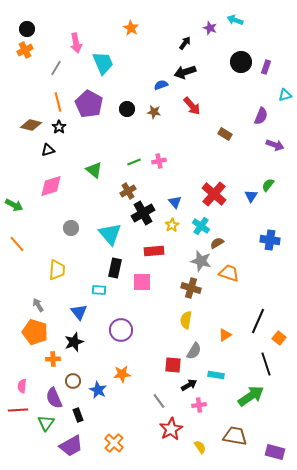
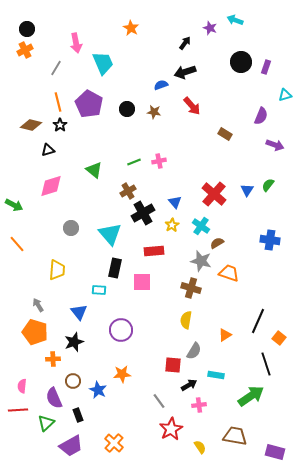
black star at (59, 127): moved 1 px right, 2 px up
blue triangle at (251, 196): moved 4 px left, 6 px up
green triangle at (46, 423): rotated 12 degrees clockwise
